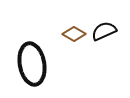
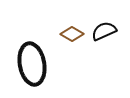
brown diamond: moved 2 px left
